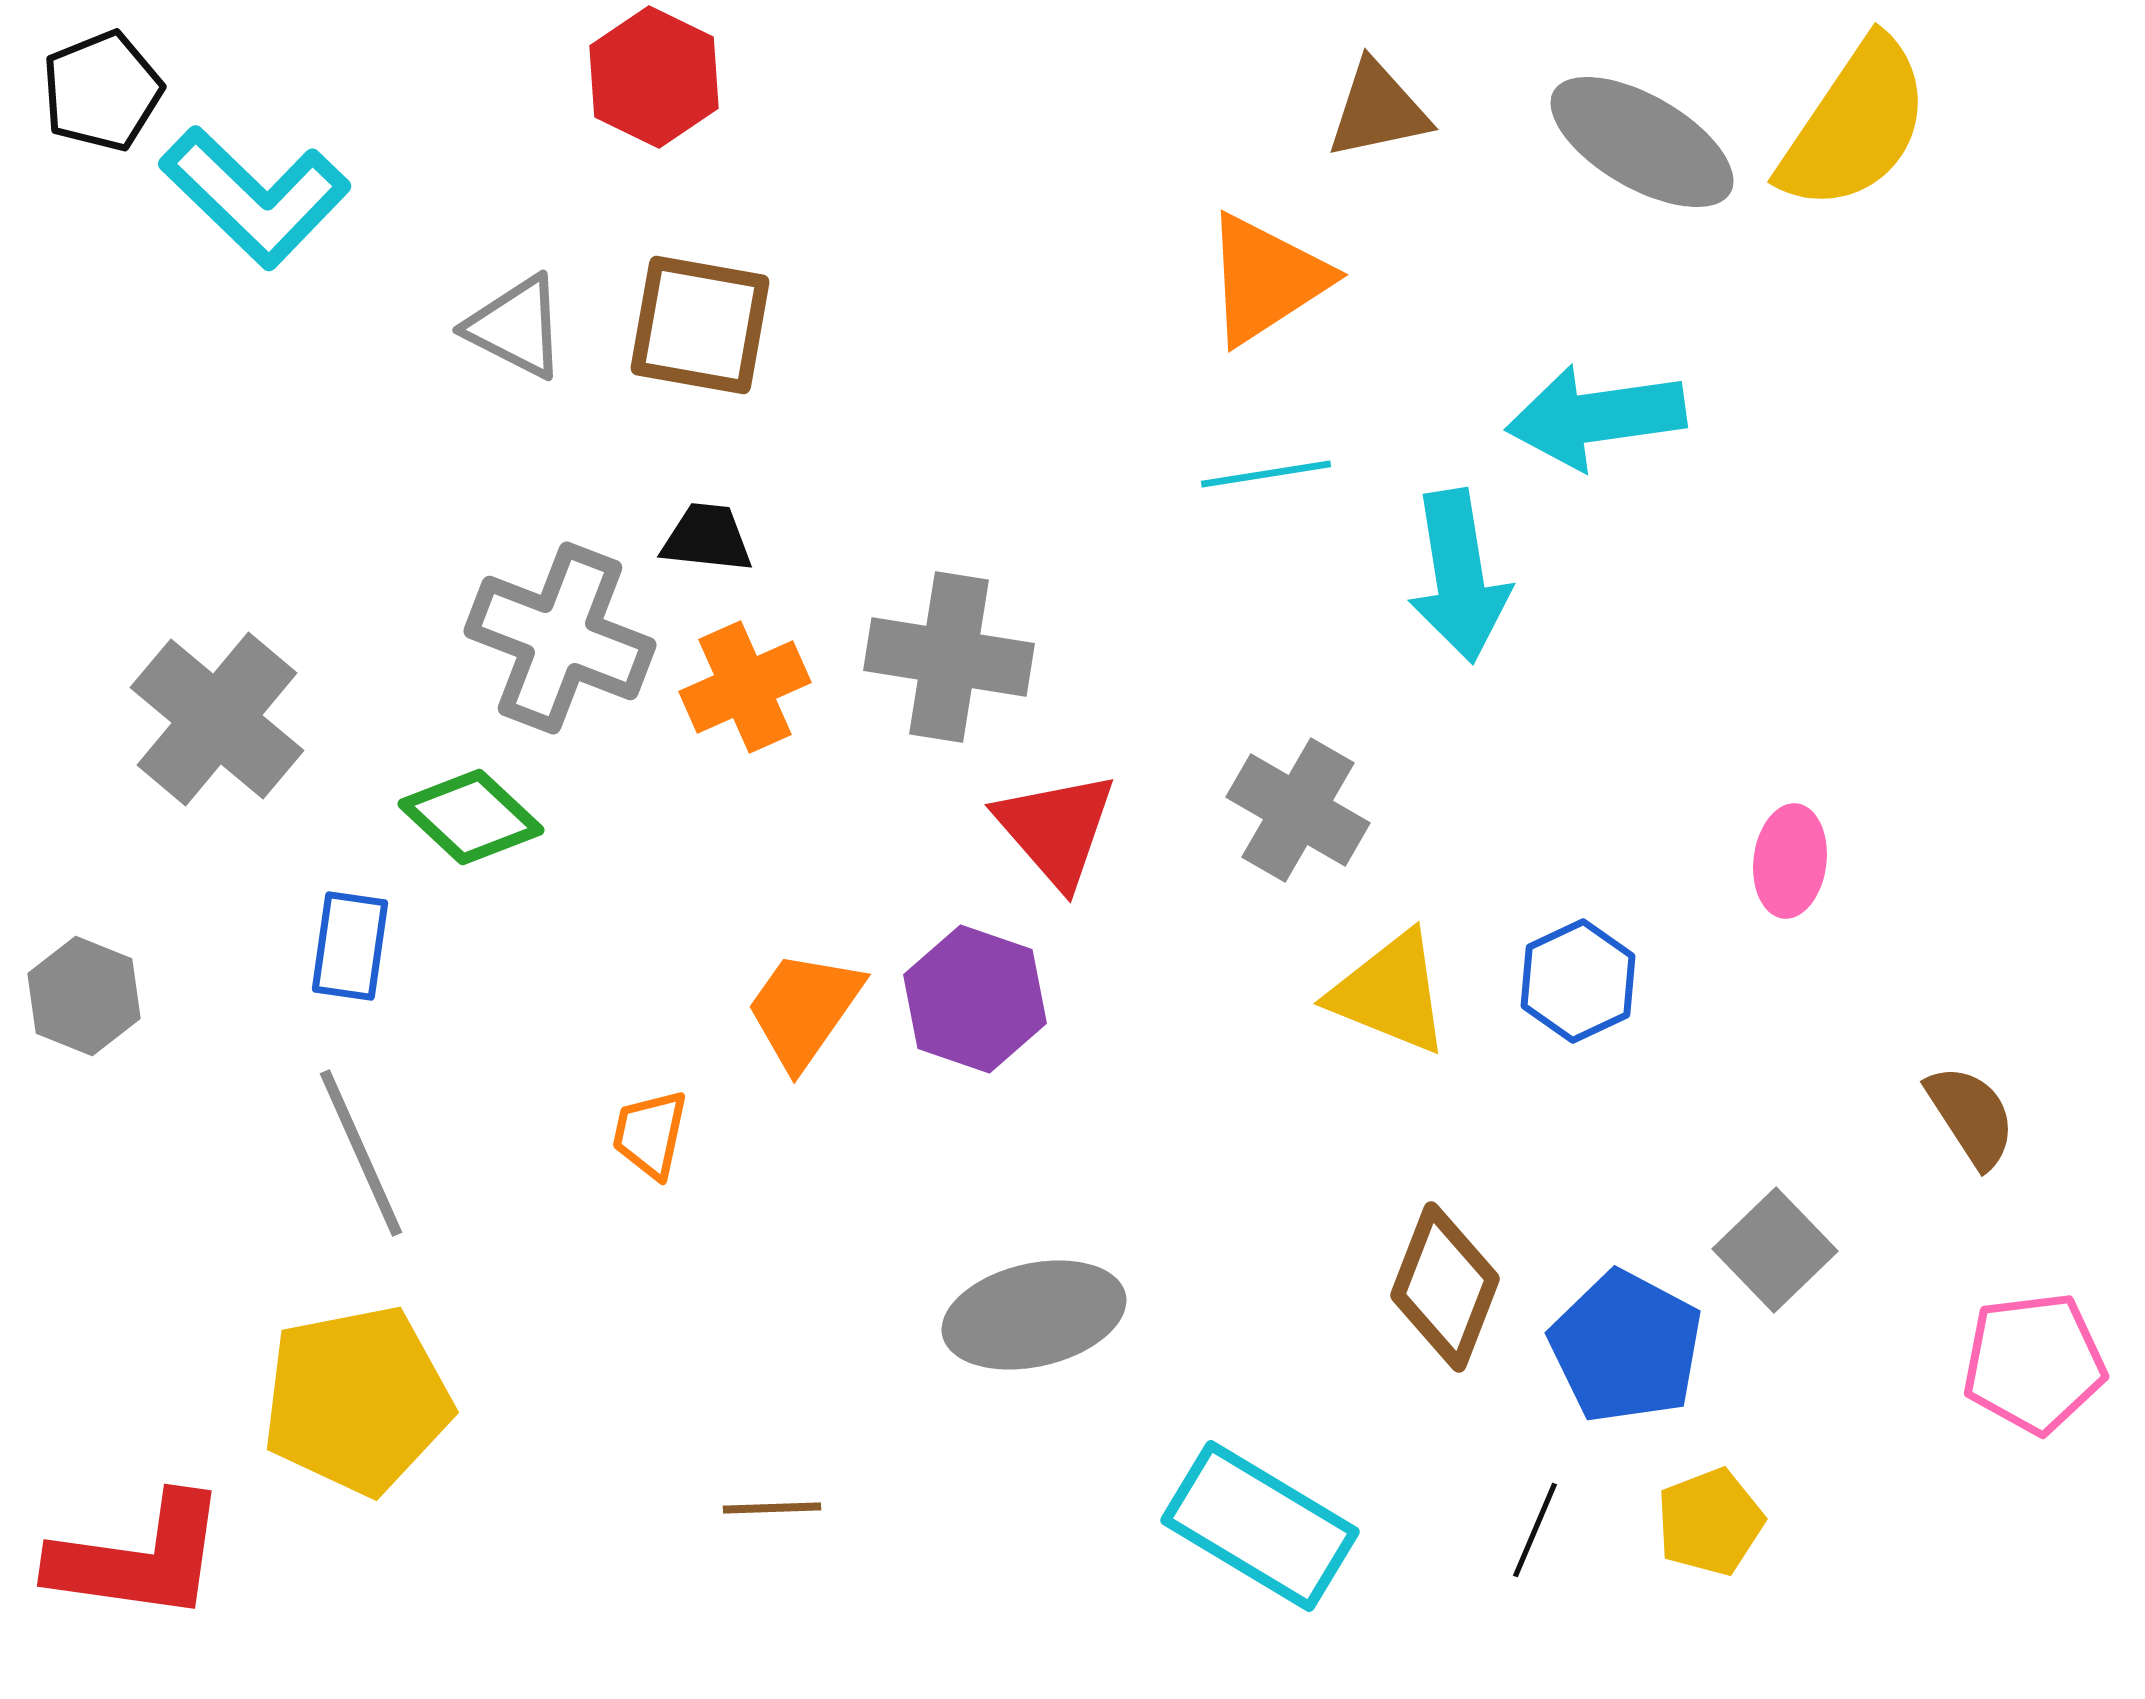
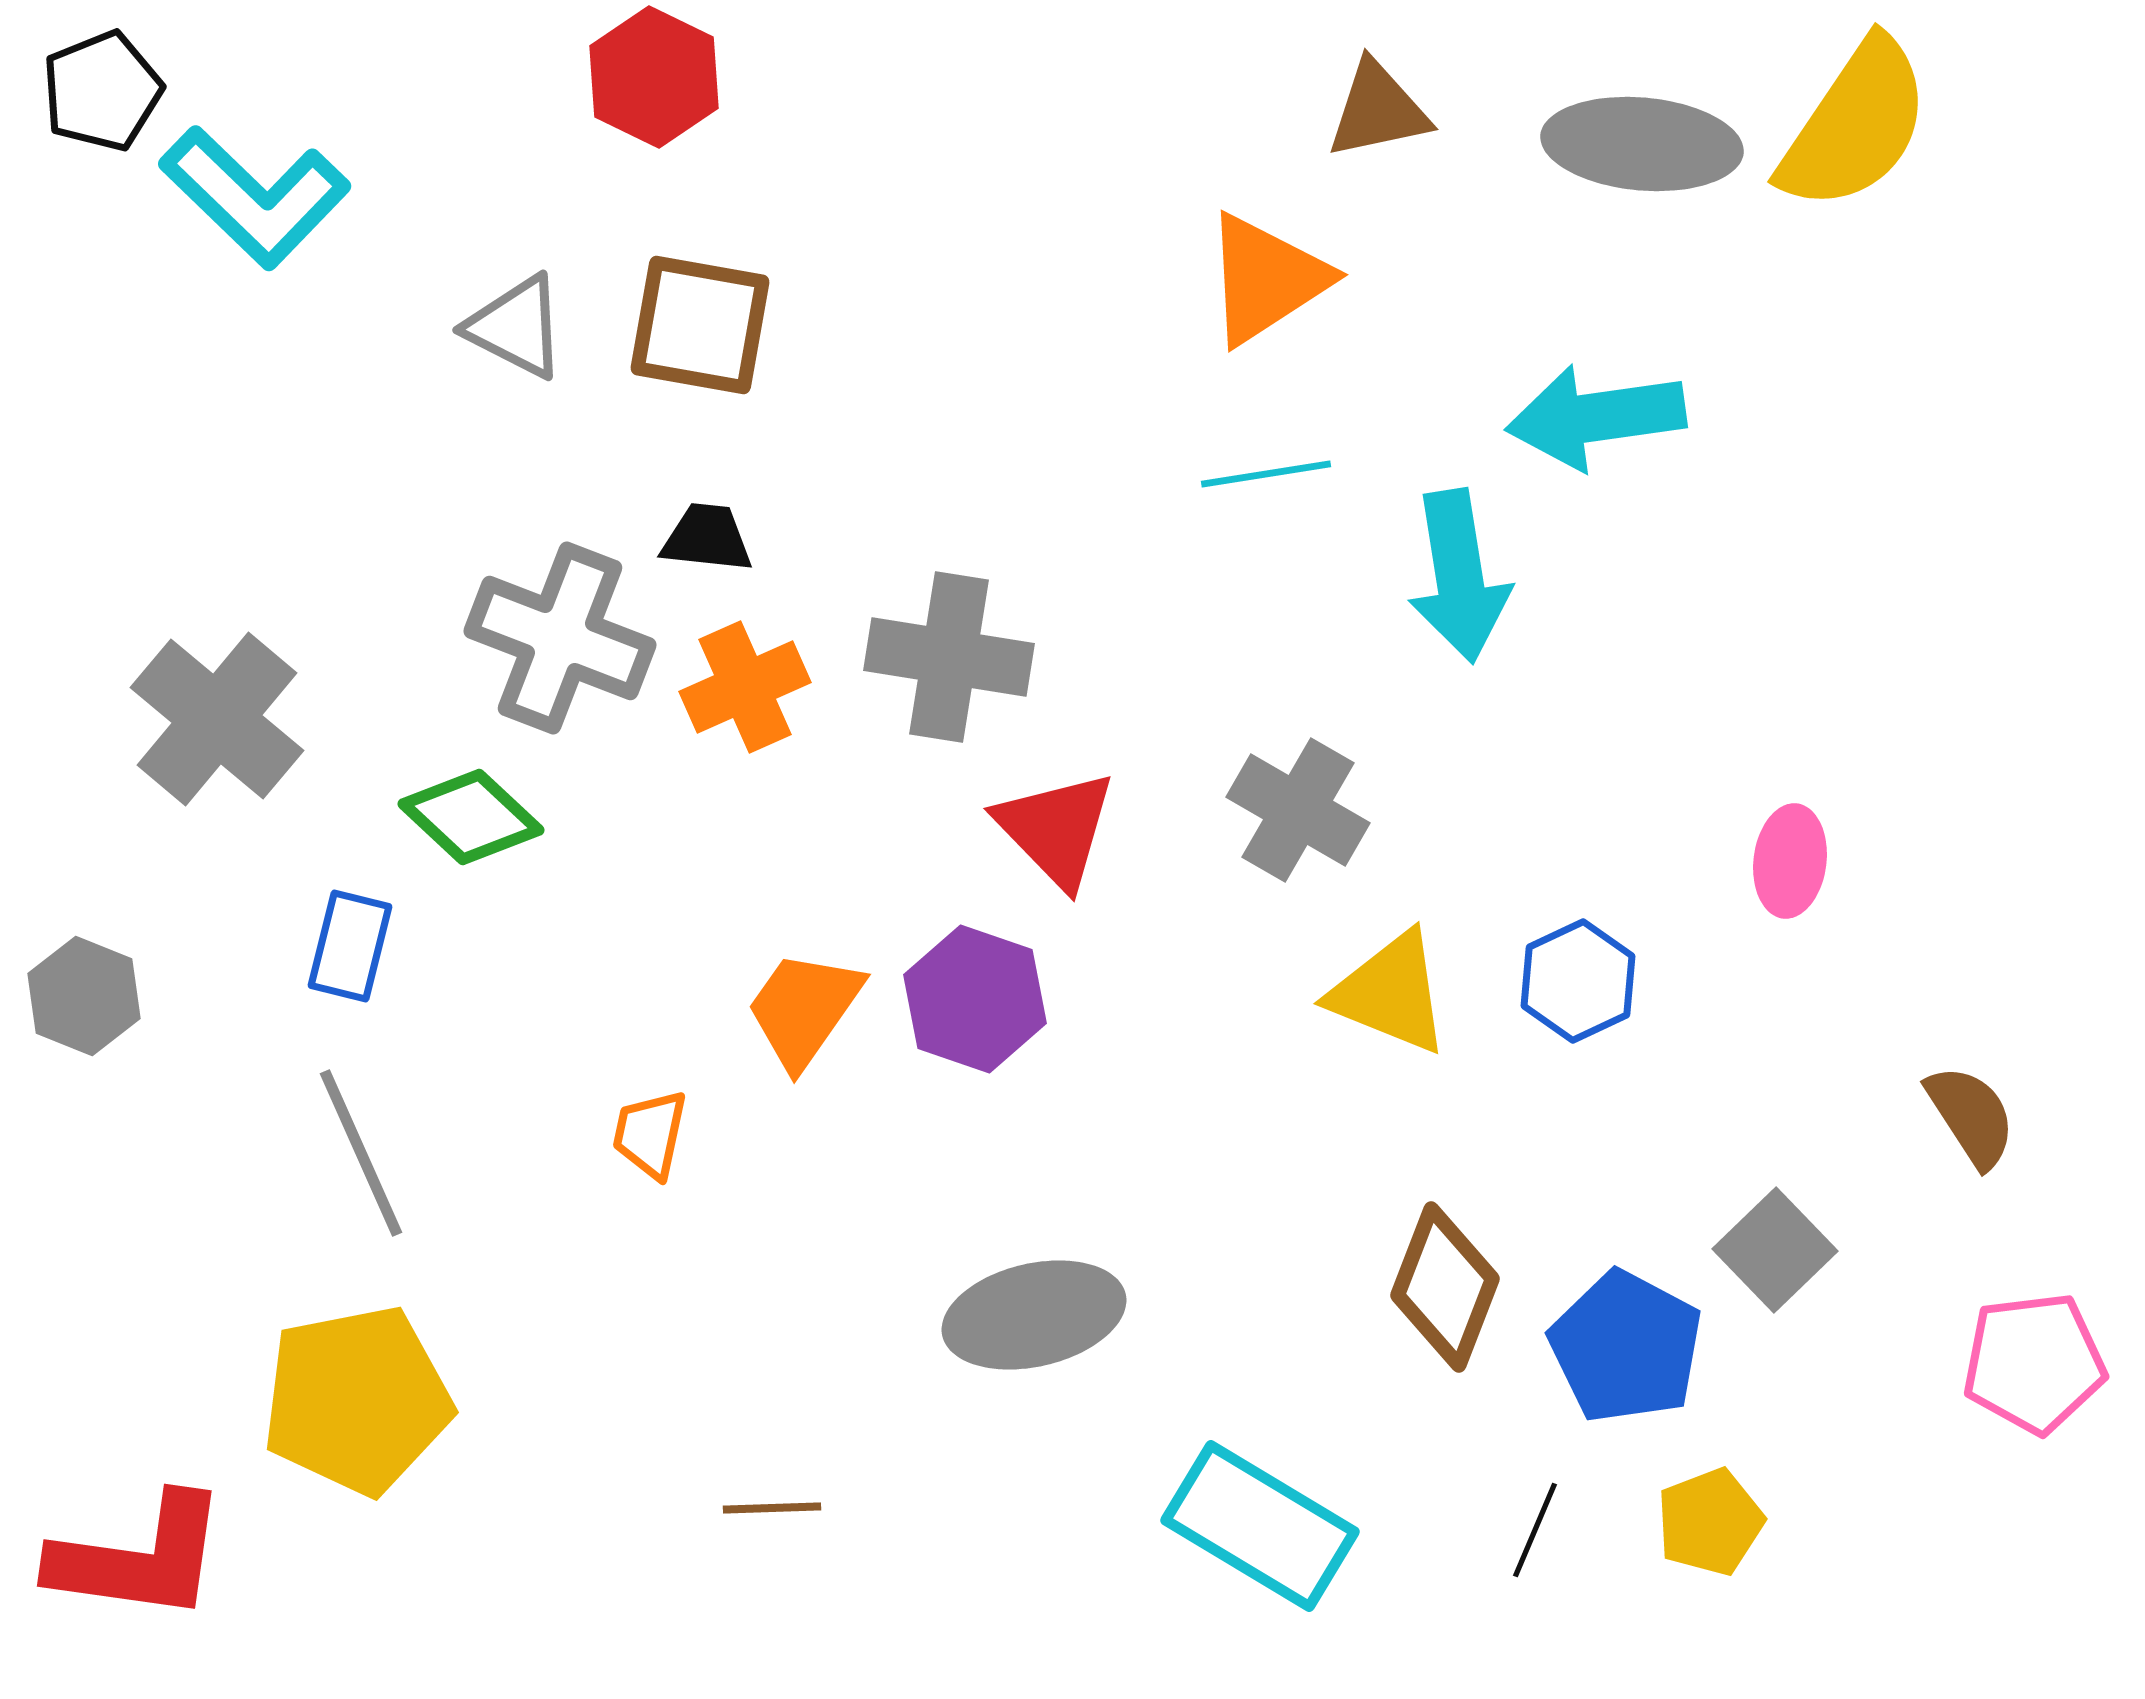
gray ellipse at (1642, 142): moved 2 px down; rotated 25 degrees counterclockwise
red triangle at (1056, 829): rotated 3 degrees counterclockwise
blue rectangle at (350, 946): rotated 6 degrees clockwise
